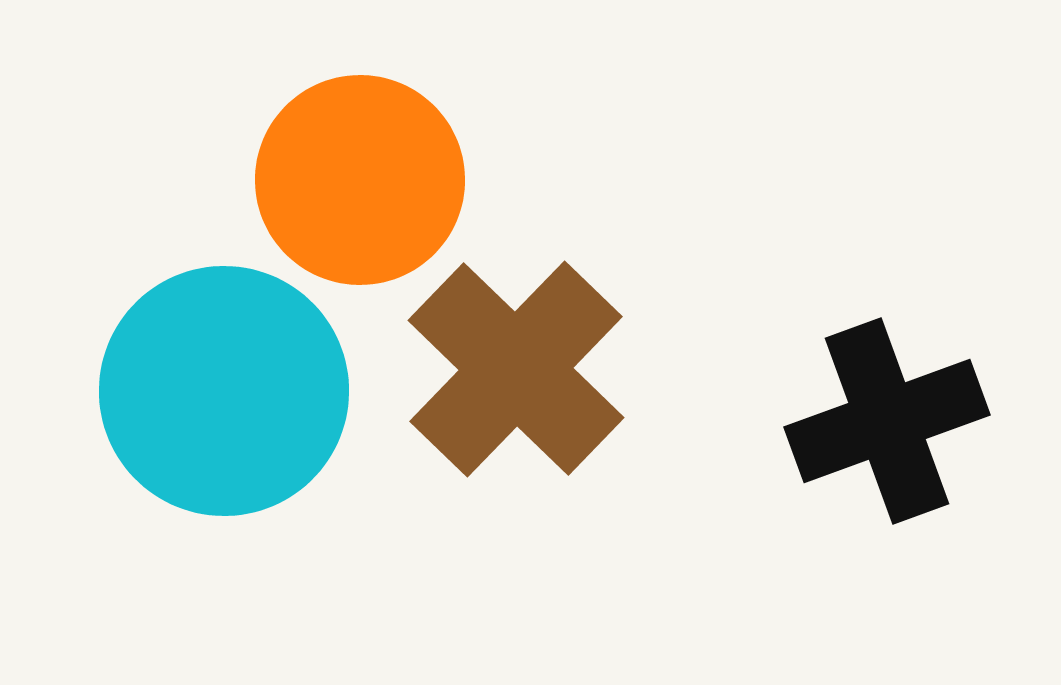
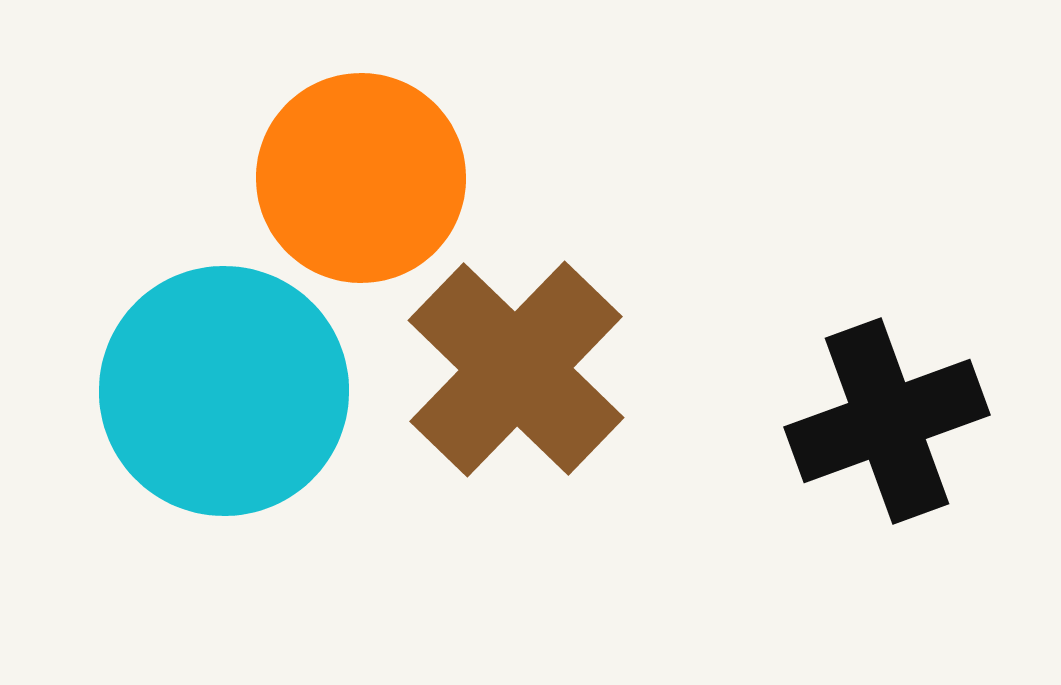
orange circle: moved 1 px right, 2 px up
